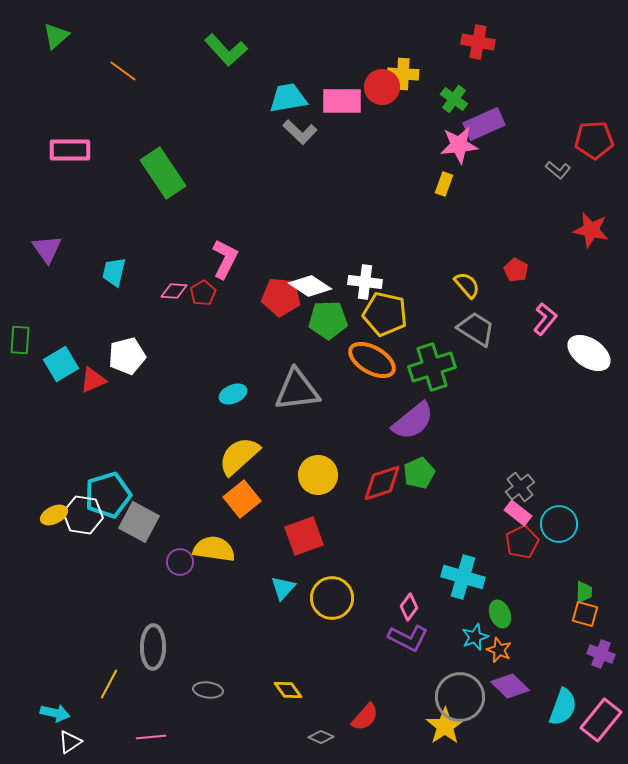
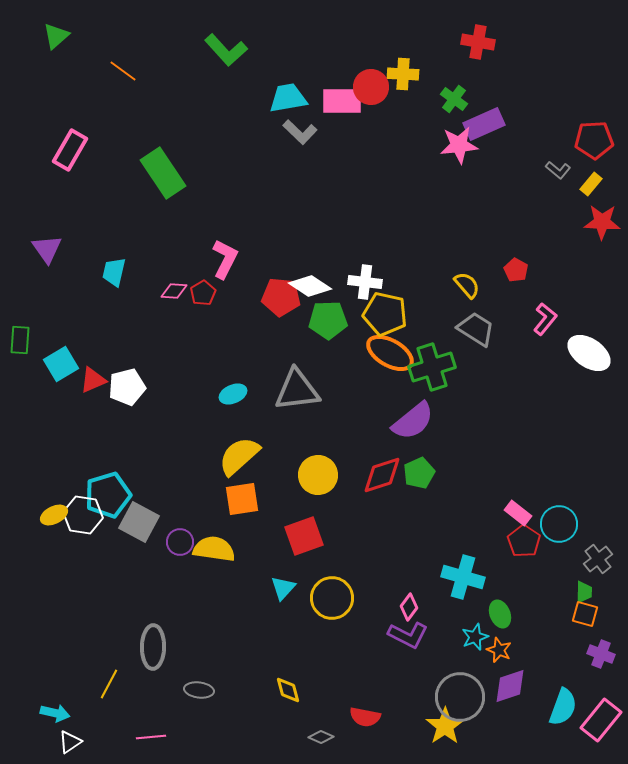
red circle at (382, 87): moved 11 px left
pink rectangle at (70, 150): rotated 60 degrees counterclockwise
yellow rectangle at (444, 184): moved 147 px right; rotated 20 degrees clockwise
red star at (591, 230): moved 11 px right, 8 px up; rotated 9 degrees counterclockwise
white pentagon at (127, 356): moved 31 px down
orange ellipse at (372, 360): moved 18 px right, 7 px up
red diamond at (382, 483): moved 8 px up
gray cross at (520, 487): moved 78 px right, 72 px down
orange square at (242, 499): rotated 30 degrees clockwise
red pentagon at (522, 542): moved 2 px right, 1 px up; rotated 12 degrees counterclockwise
purple circle at (180, 562): moved 20 px up
purple L-shape at (408, 638): moved 3 px up
purple diamond at (510, 686): rotated 63 degrees counterclockwise
gray ellipse at (208, 690): moved 9 px left
yellow diamond at (288, 690): rotated 20 degrees clockwise
red semicircle at (365, 717): rotated 60 degrees clockwise
